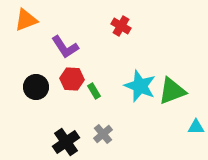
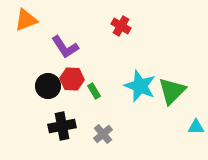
black circle: moved 12 px right, 1 px up
green triangle: rotated 24 degrees counterclockwise
black cross: moved 4 px left, 16 px up; rotated 24 degrees clockwise
